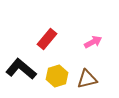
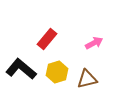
pink arrow: moved 1 px right, 1 px down
yellow hexagon: moved 4 px up
